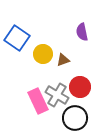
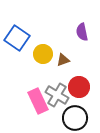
red circle: moved 1 px left
